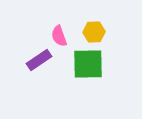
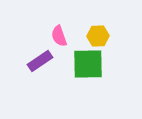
yellow hexagon: moved 4 px right, 4 px down
purple rectangle: moved 1 px right, 1 px down
